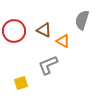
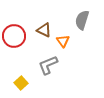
red circle: moved 5 px down
orange triangle: rotated 24 degrees clockwise
yellow square: rotated 24 degrees counterclockwise
